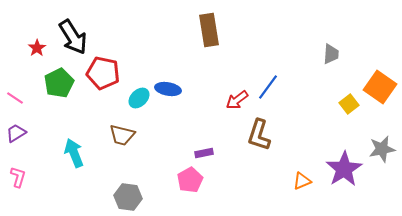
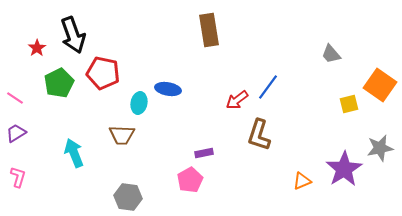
black arrow: moved 2 px up; rotated 12 degrees clockwise
gray trapezoid: rotated 135 degrees clockwise
orange square: moved 2 px up
cyan ellipse: moved 5 px down; rotated 35 degrees counterclockwise
yellow square: rotated 24 degrees clockwise
brown trapezoid: rotated 12 degrees counterclockwise
gray star: moved 2 px left, 1 px up
